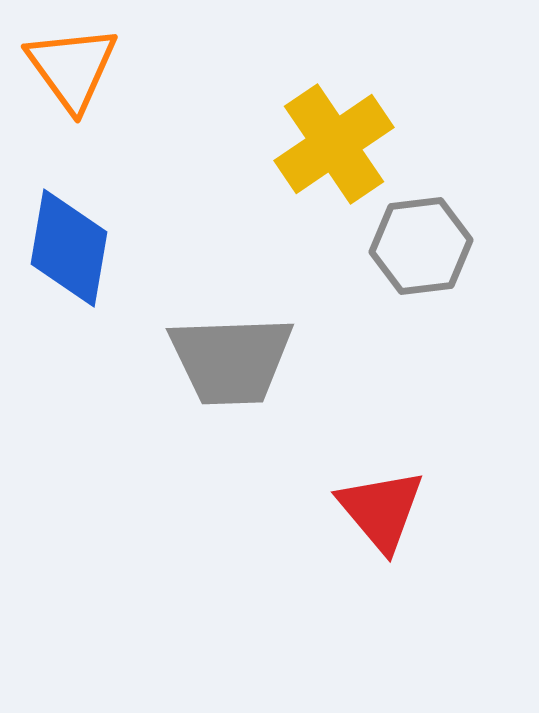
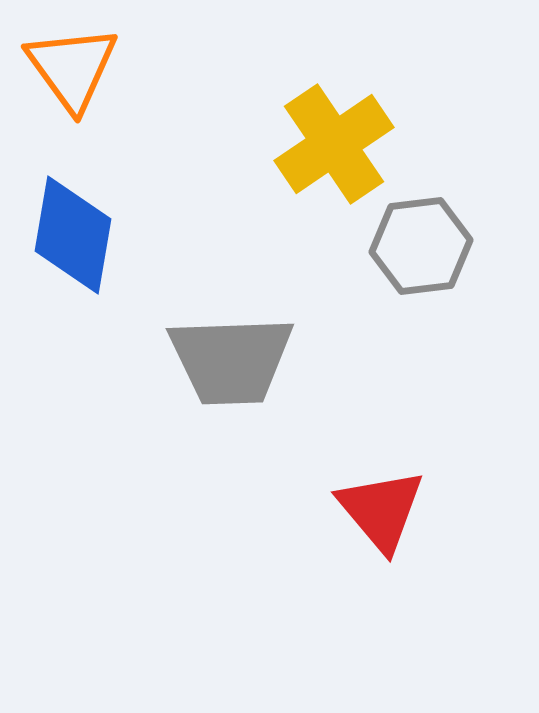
blue diamond: moved 4 px right, 13 px up
